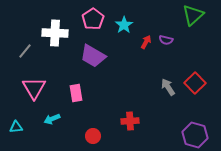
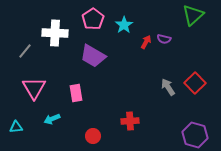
purple semicircle: moved 2 px left, 1 px up
